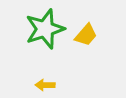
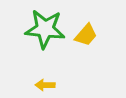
green star: rotated 24 degrees clockwise
